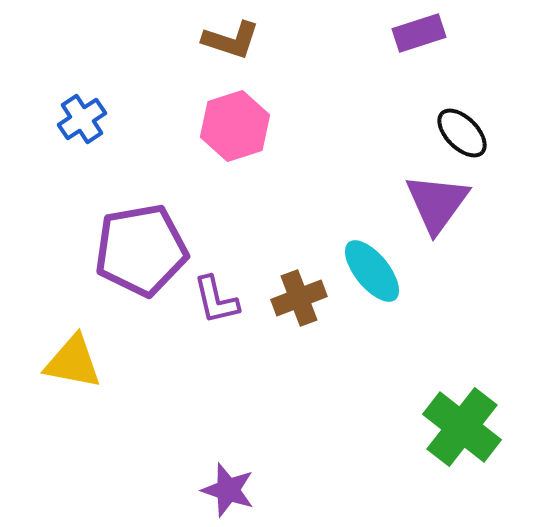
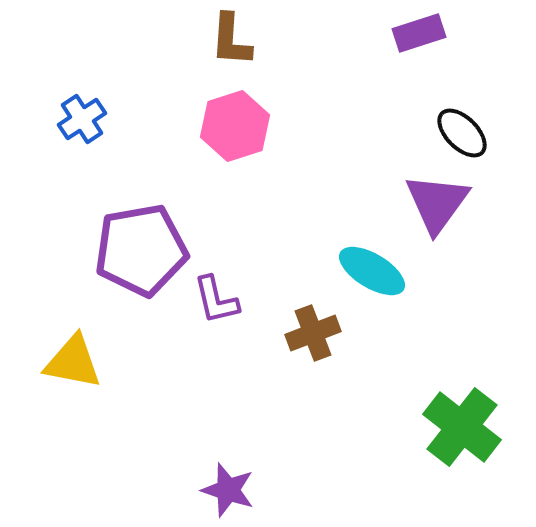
brown L-shape: rotated 76 degrees clockwise
cyan ellipse: rotated 20 degrees counterclockwise
brown cross: moved 14 px right, 35 px down
